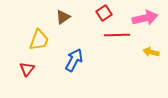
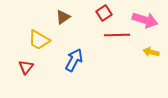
pink arrow: moved 2 px down; rotated 30 degrees clockwise
yellow trapezoid: rotated 100 degrees clockwise
red triangle: moved 1 px left, 2 px up
